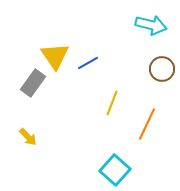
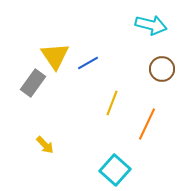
yellow arrow: moved 17 px right, 8 px down
